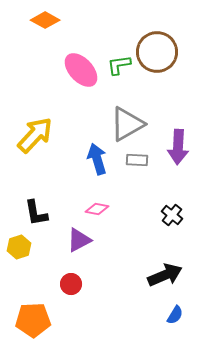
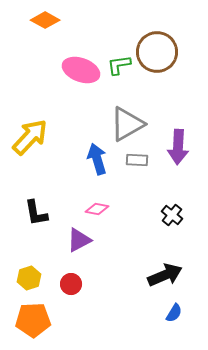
pink ellipse: rotated 27 degrees counterclockwise
yellow arrow: moved 5 px left, 2 px down
yellow hexagon: moved 10 px right, 31 px down
blue semicircle: moved 1 px left, 2 px up
